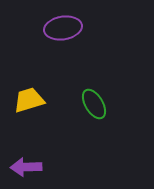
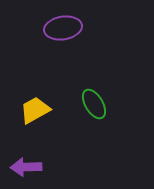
yellow trapezoid: moved 6 px right, 10 px down; rotated 12 degrees counterclockwise
